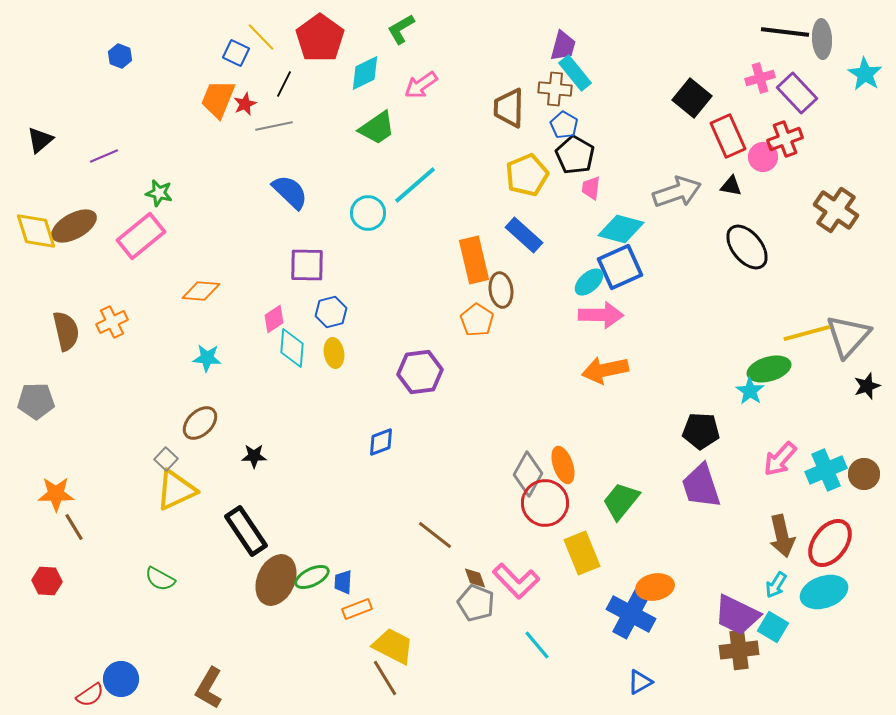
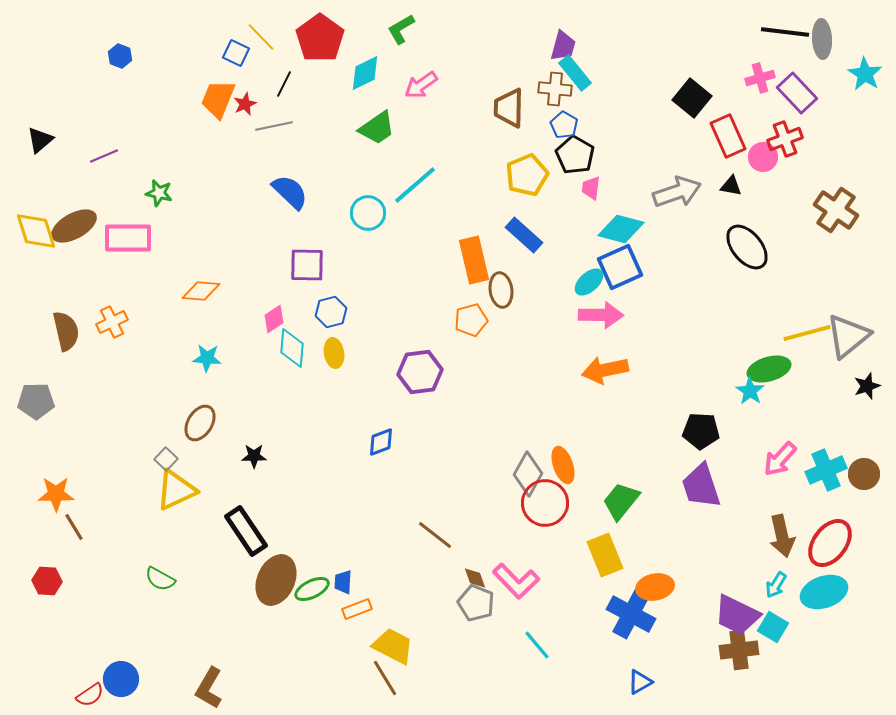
pink rectangle at (141, 236): moved 13 px left, 2 px down; rotated 39 degrees clockwise
orange pentagon at (477, 320): moved 6 px left; rotated 24 degrees clockwise
gray triangle at (848, 336): rotated 9 degrees clockwise
brown ellipse at (200, 423): rotated 15 degrees counterclockwise
yellow rectangle at (582, 553): moved 23 px right, 2 px down
green ellipse at (312, 577): moved 12 px down
